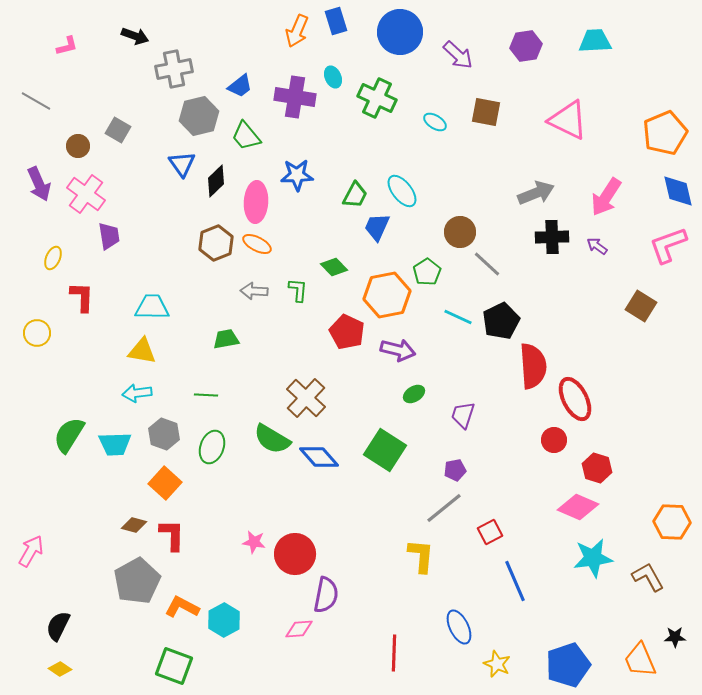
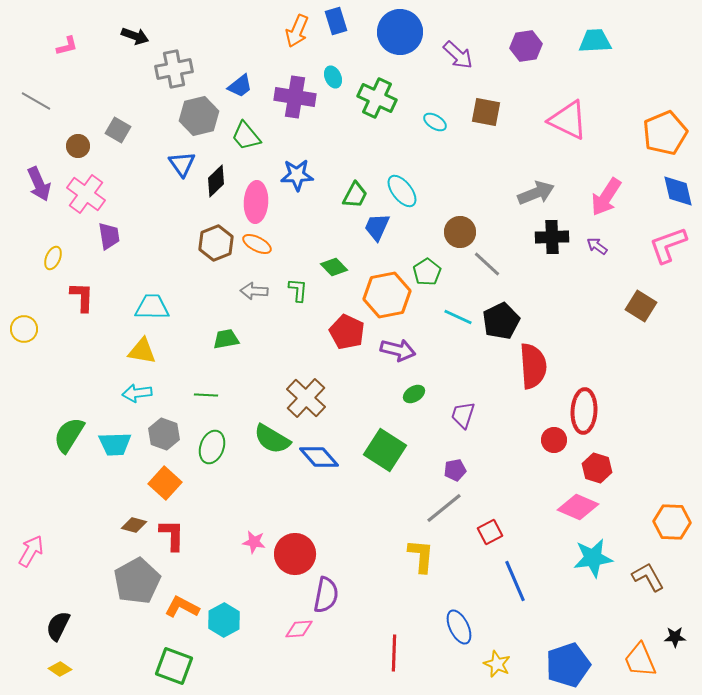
yellow circle at (37, 333): moved 13 px left, 4 px up
red ellipse at (575, 399): moved 9 px right, 12 px down; rotated 30 degrees clockwise
